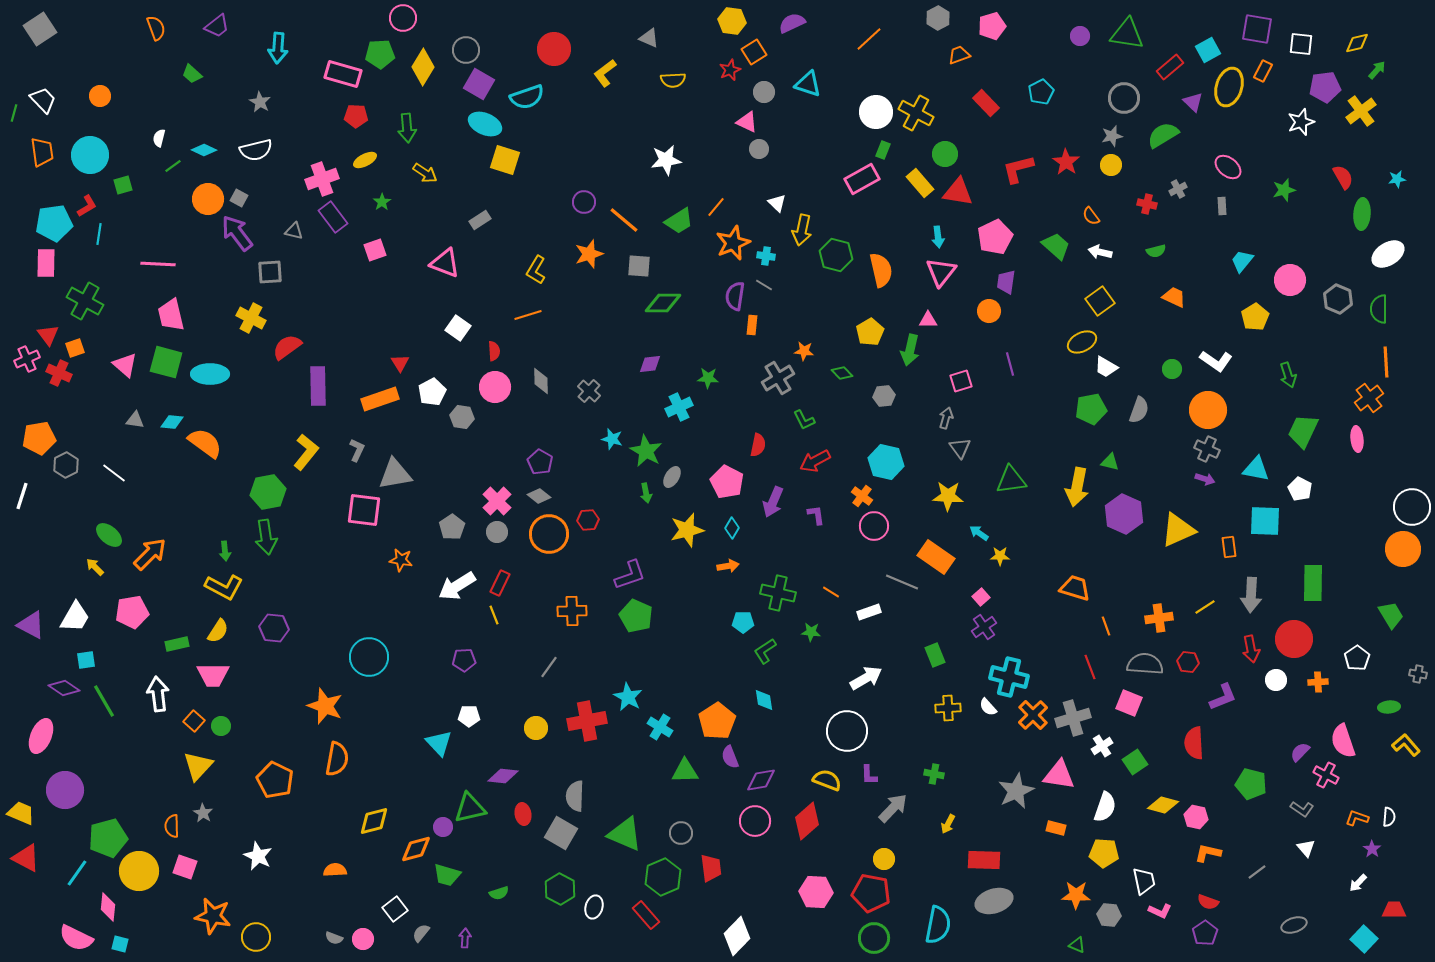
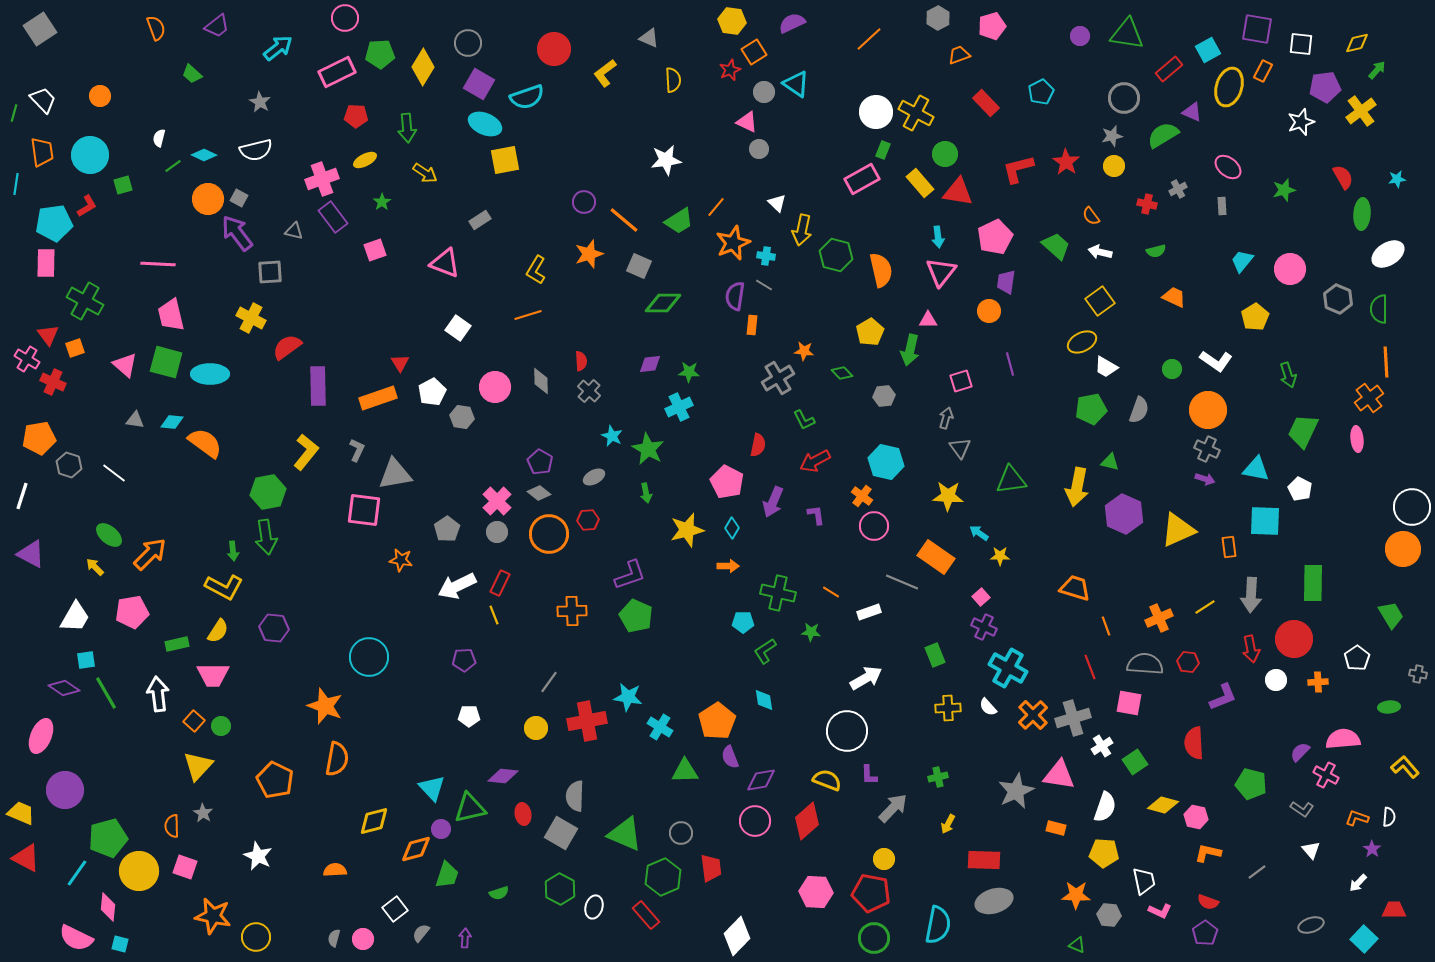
pink circle at (403, 18): moved 58 px left
cyan arrow at (278, 48): rotated 132 degrees counterclockwise
gray circle at (466, 50): moved 2 px right, 7 px up
red rectangle at (1170, 67): moved 1 px left, 2 px down
pink rectangle at (343, 74): moved 6 px left, 2 px up; rotated 42 degrees counterclockwise
yellow semicircle at (673, 80): rotated 90 degrees counterclockwise
cyan triangle at (808, 84): moved 12 px left; rotated 16 degrees clockwise
purple triangle at (1193, 102): moved 1 px left, 10 px down; rotated 20 degrees counterclockwise
cyan diamond at (204, 150): moved 5 px down
yellow square at (505, 160): rotated 28 degrees counterclockwise
yellow circle at (1111, 165): moved 3 px right, 1 px down
cyan line at (99, 234): moved 83 px left, 50 px up
gray square at (639, 266): rotated 20 degrees clockwise
pink circle at (1290, 280): moved 11 px up
red semicircle at (494, 351): moved 87 px right, 10 px down
pink cross at (27, 359): rotated 35 degrees counterclockwise
red cross at (59, 373): moved 6 px left, 9 px down
green star at (708, 378): moved 19 px left, 6 px up
orange rectangle at (380, 399): moved 2 px left, 1 px up
cyan star at (612, 439): moved 3 px up; rotated 10 degrees clockwise
green star at (646, 451): moved 2 px right, 2 px up
gray hexagon at (66, 465): moved 3 px right; rotated 15 degrees counterclockwise
gray ellipse at (672, 477): moved 78 px left; rotated 30 degrees clockwise
gray diamond at (539, 496): moved 3 px up
gray pentagon at (452, 527): moved 5 px left, 2 px down
green arrow at (225, 551): moved 8 px right
orange arrow at (728, 566): rotated 10 degrees clockwise
white arrow at (457, 586): rotated 6 degrees clockwise
orange cross at (1159, 618): rotated 16 degrees counterclockwise
purple triangle at (31, 625): moved 71 px up
purple cross at (984, 627): rotated 30 degrees counterclockwise
gray line at (549, 667): moved 15 px down
cyan cross at (1009, 677): moved 1 px left, 9 px up; rotated 15 degrees clockwise
cyan star at (628, 697): rotated 20 degrees counterclockwise
green line at (104, 701): moved 2 px right, 8 px up
pink square at (1129, 703): rotated 12 degrees counterclockwise
pink semicircle at (1343, 741): moved 2 px up; rotated 104 degrees clockwise
cyan triangle at (439, 743): moved 7 px left, 45 px down
yellow L-shape at (1406, 745): moved 1 px left, 22 px down
green cross at (934, 774): moved 4 px right, 3 px down; rotated 24 degrees counterclockwise
purple circle at (443, 827): moved 2 px left, 2 px down
white triangle at (1306, 848): moved 5 px right, 2 px down
green trapezoid at (447, 875): rotated 88 degrees counterclockwise
gray ellipse at (1294, 925): moved 17 px right
gray semicircle at (334, 938): rotated 84 degrees clockwise
